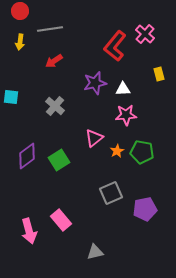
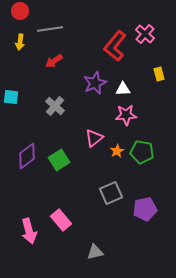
purple star: rotated 10 degrees counterclockwise
